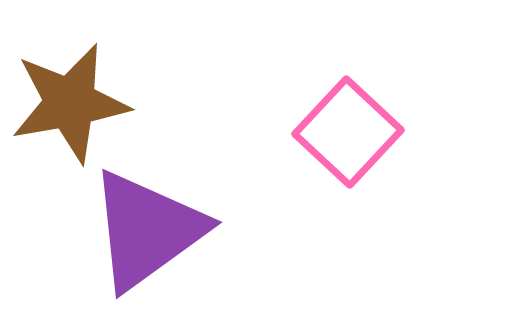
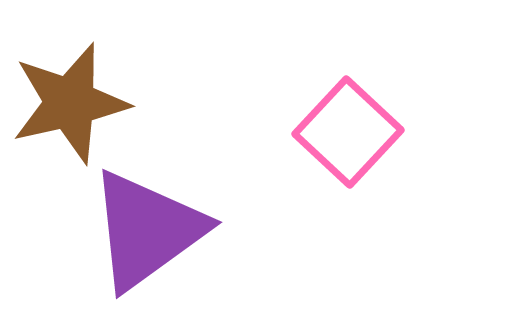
brown star: rotated 3 degrees counterclockwise
